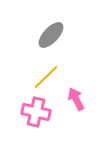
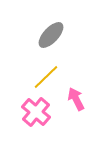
pink cross: rotated 28 degrees clockwise
